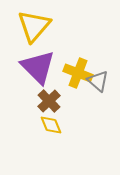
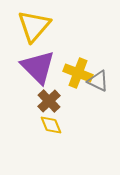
gray triangle: rotated 15 degrees counterclockwise
